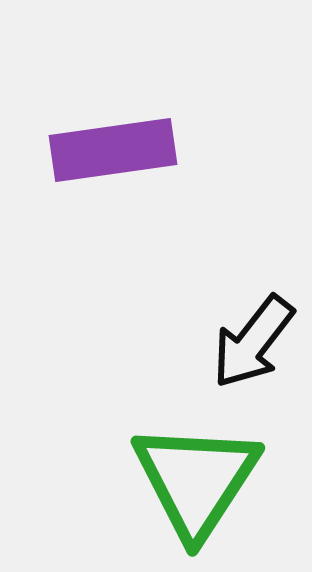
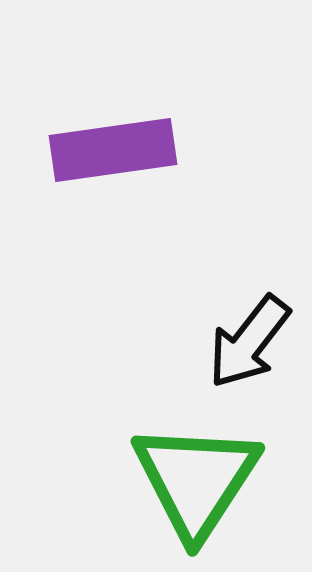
black arrow: moved 4 px left
